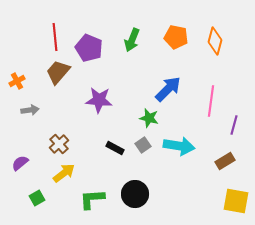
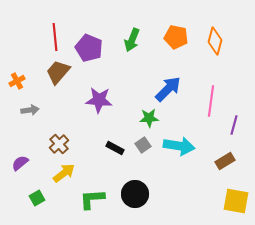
green star: rotated 18 degrees counterclockwise
